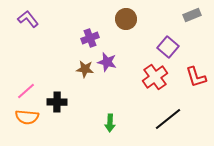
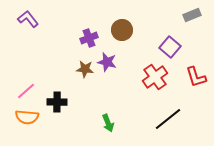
brown circle: moved 4 px left, 11 px down
purple cross: moved 1 px left
purple square: moved 2 px right
green arrow: moved 2 px left; rotated 24 degrees counterclockwise
